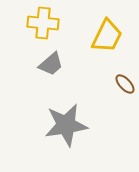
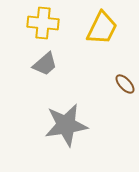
yellow trapezoid: moved 5 px left, 8 px up
gray trapezoid: moved 6 px left
